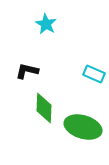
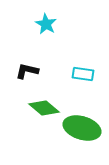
cyan rectangle: moved 11 px left; rotated 15 degrees counterclockwise
green diamond: rotated 52 degrees counterclockwise
green ellipse: moved 1 px left, 1 px down
